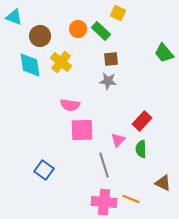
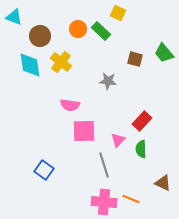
brown square: moved 24 px right; rotated 21 degrees clockwise
pink square: moved 2 px right, 1 px down
